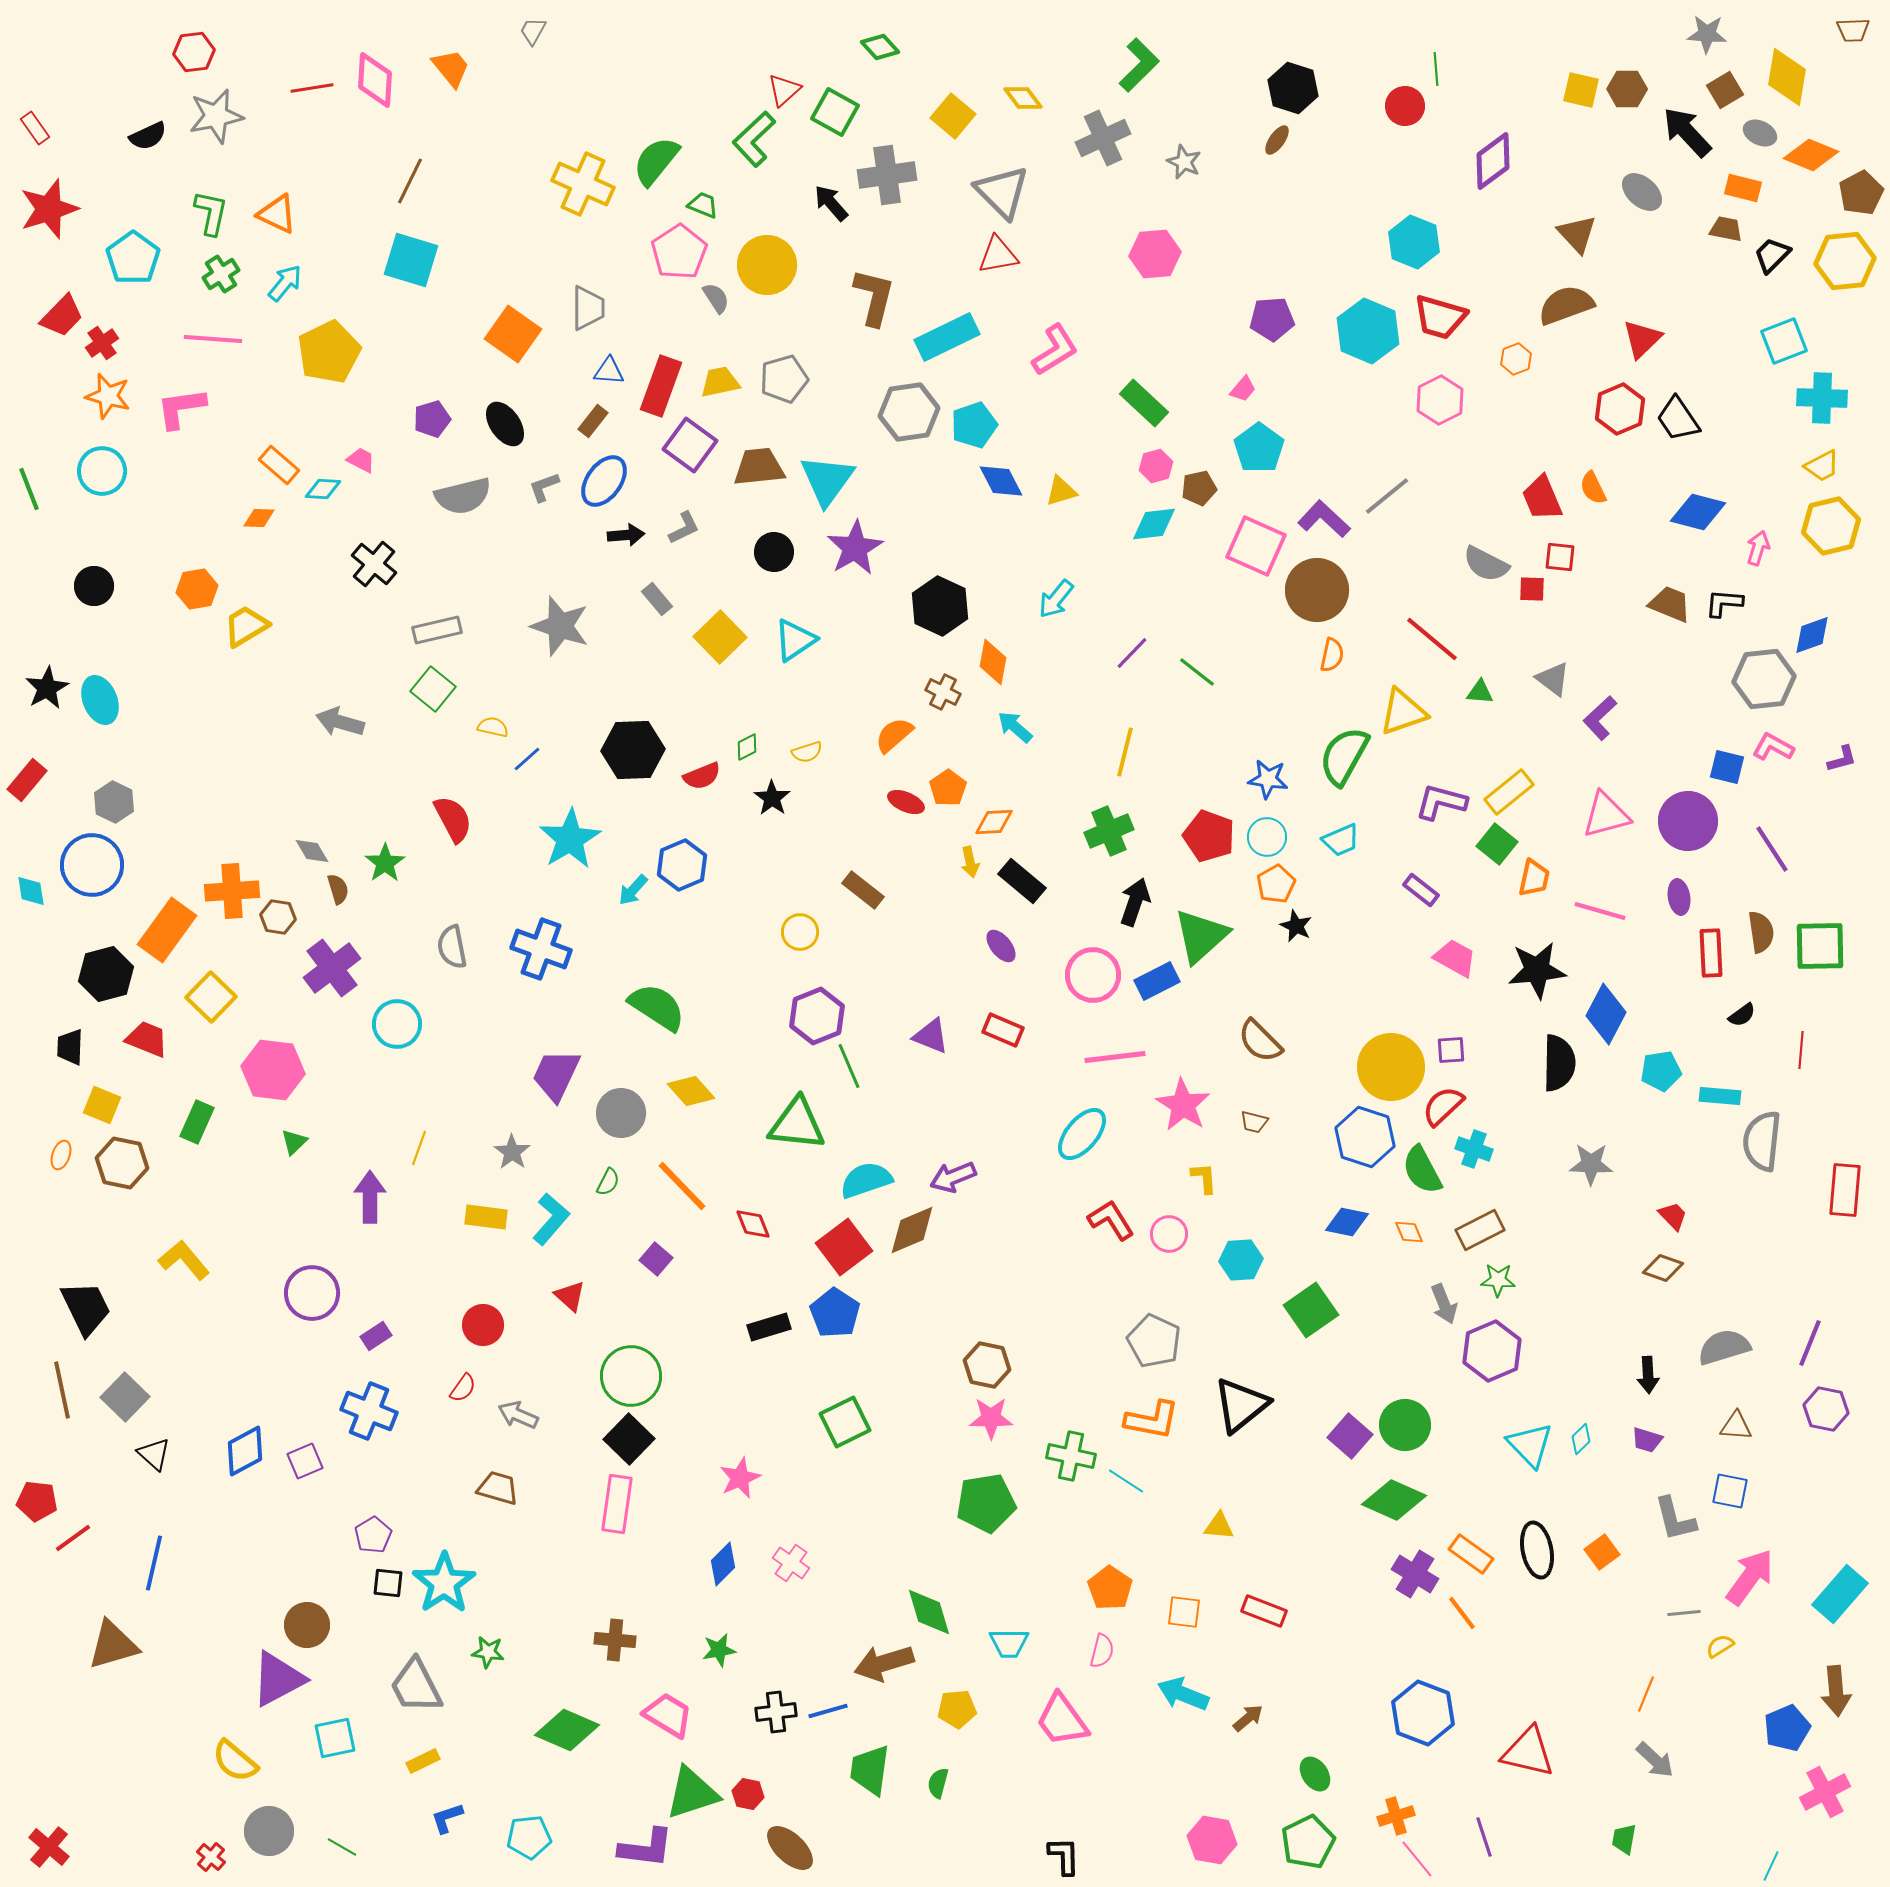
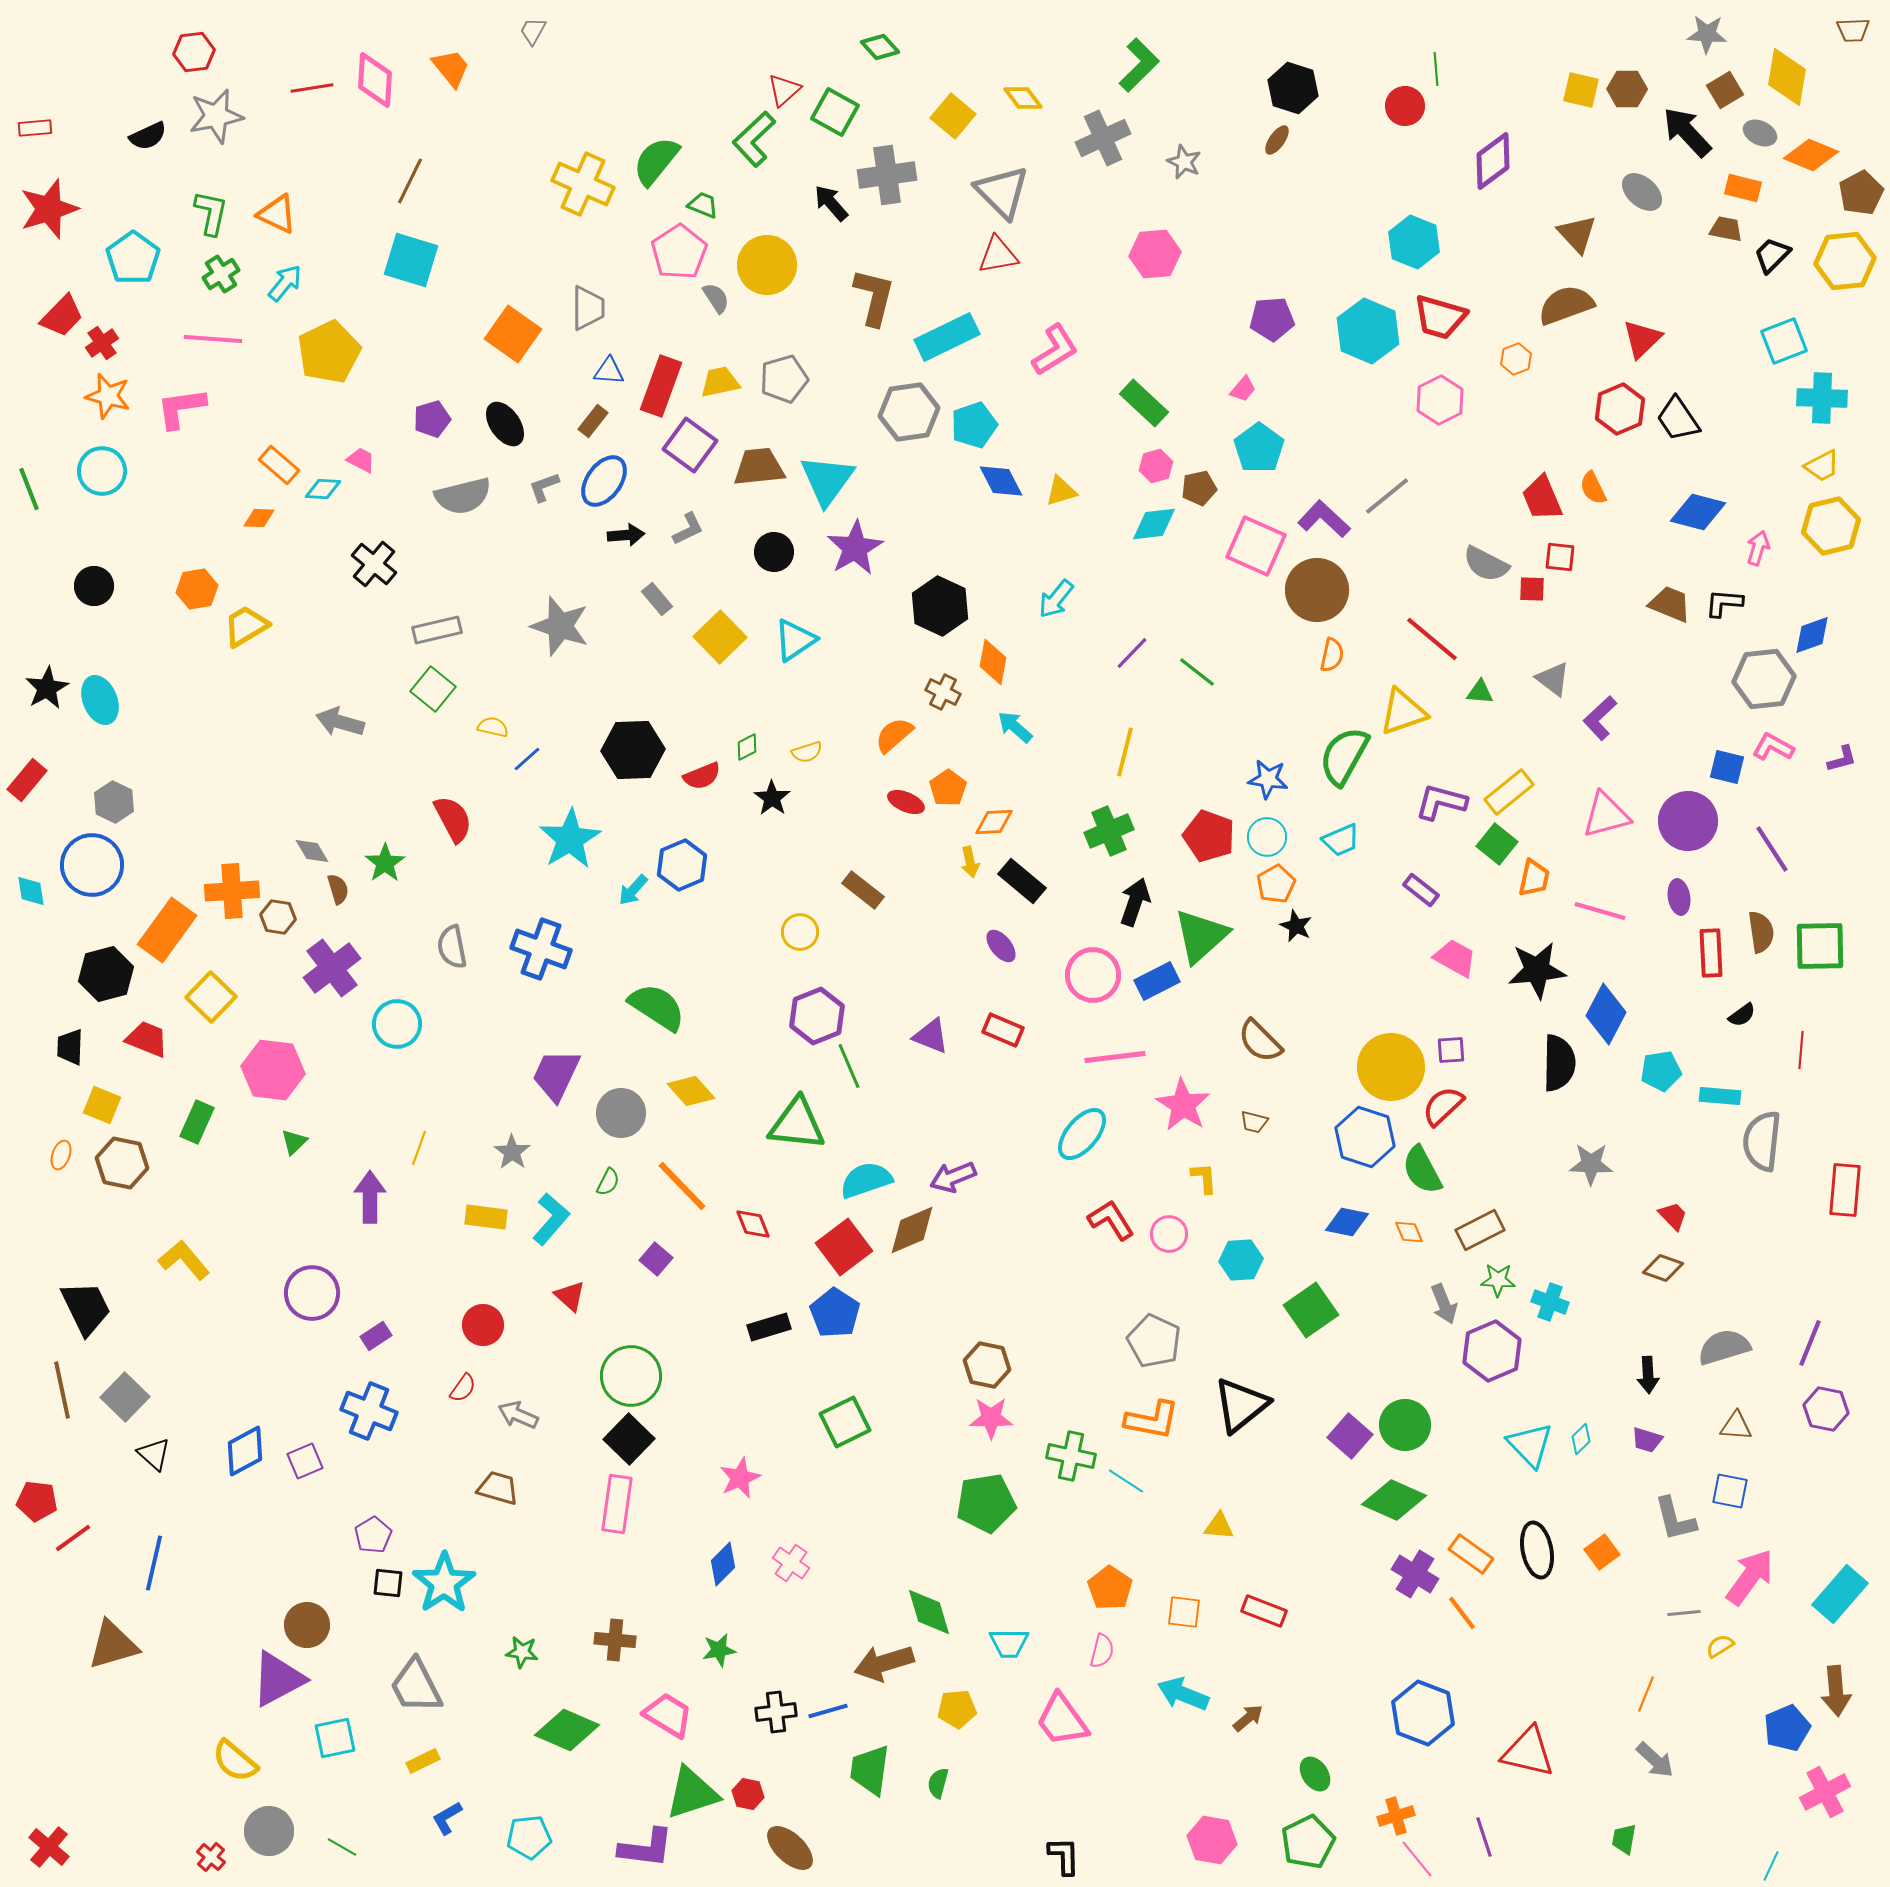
red rectangle at (35, 128): rotated 60 degrees counterclockwise
gray L-shape at (684, 528): moved 4 px right, 1 px down
cyan cross at (1474, 1149): moved 76 px right, 153 px down
green star at (488, 1652): moved 34 px right
blue L-shape at (447, 1818): rotated 12 degrees counterclockwise
